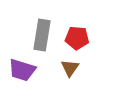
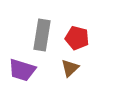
red pentagon: rotated 10 degrees clockwise
brown triangle: rotated 12 degrees clockwise
